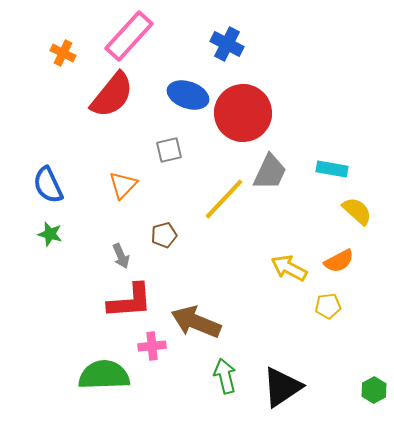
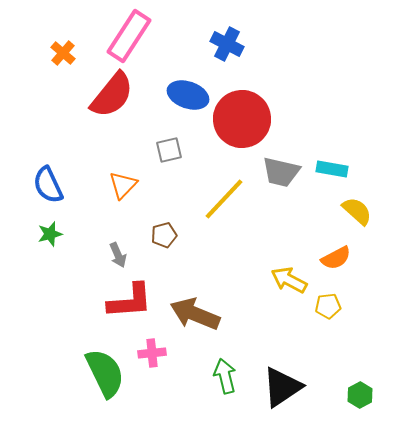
pink rectangle: rotated 9 degrees counterclockwise
orange cross: rotated 15 degrees clockwise
red circle: moved 1 px left, 6 px down
gray trapezoid: moved 11 px right; rotated 78 degrees clockwise
green star: rotated 30 degrees counterclockwise
gray arrow: moved 3 px left, 1 px up
orange semicircle: moved 3 px left, 3 px up
yellow arrow: moved 12 px down
brown arrow: moved 1 px left, 8 px up
pink cross: moved 7 px down
green semicircle: moved 1 px right, 2 px up; rotated 66 degrees clockwise
green hexagon: moved 14 px left, 5 px down
